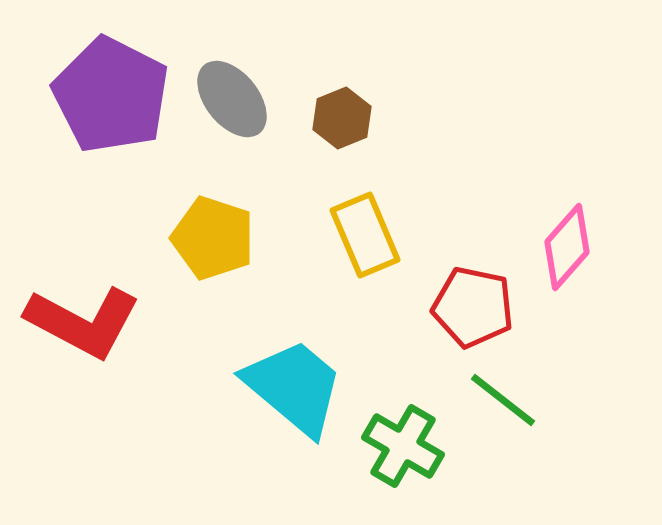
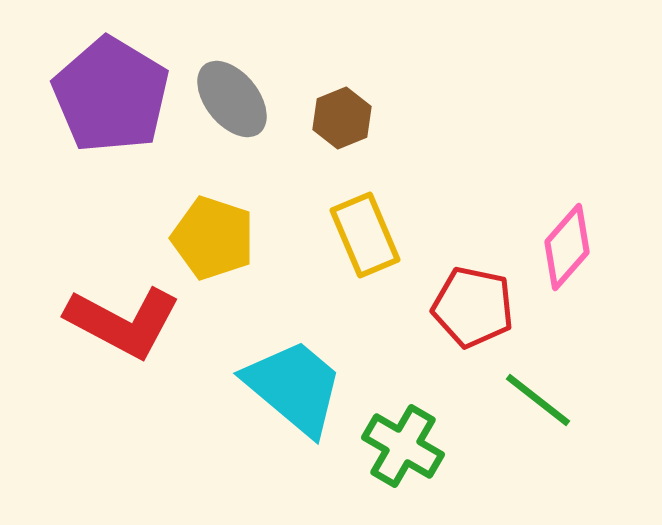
purple pentagon: rotated 4 degrees clockwise
red L-shape: moved 40 px right
green line: moved 35 px right
